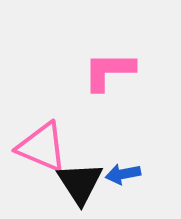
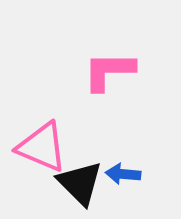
blue arrow: rotated 16 degrees clockwise
black triangle: rotated 12 degrees counterclockwise
